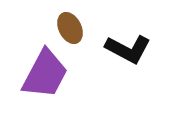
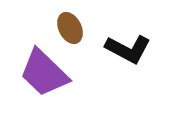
purple trapezoid: moved 1 px left, 1 px up; rotated 106 degrees clockwise
